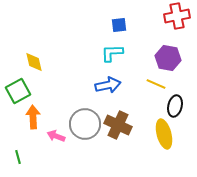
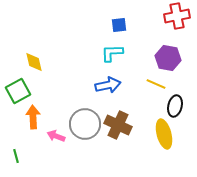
green line: moved 2 px left, 1 px up
